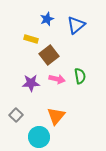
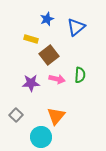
blue triangle: moved 2 px down
green semicircle: moved 1 px up; rotated 14 degrees clockwise
cyan circle: moved 2 px right
